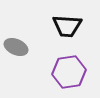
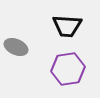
purple hexagon: moved 1 px left, 3 px up
